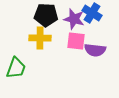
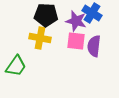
purple star: moved 2 px right, 2 px down
yellow cross: rotated 10 degrees clockwise
purple semicircle: moved 1 px left, 4 px up; rotated 90 degrees clockwise
green trapezoid: moved 2 px up; rotated 15 degrees clockwise
